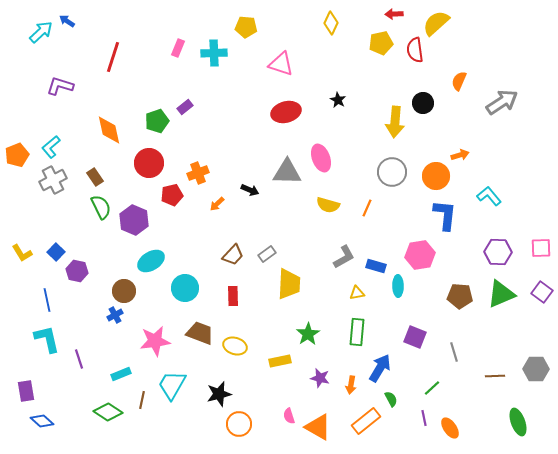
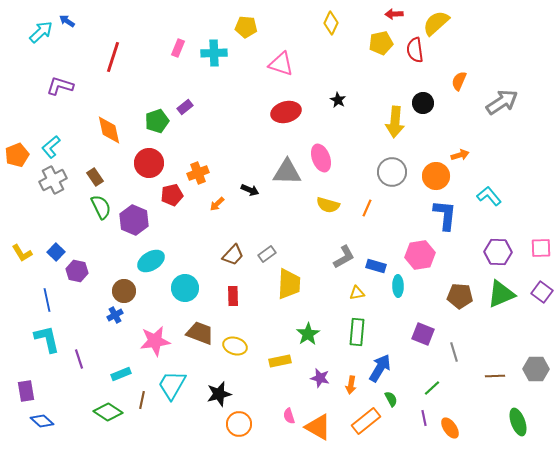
purple square at (415, 337): moved 8 px right, 3 px up
